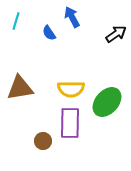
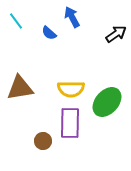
cyan line: rotated 54 degrees counterclockwise
blue semicircle: rotated 14 degrees counterclockwise
